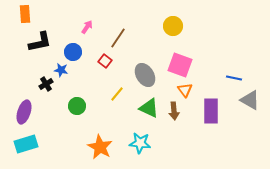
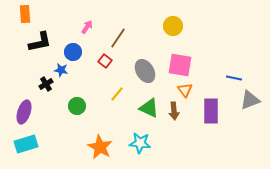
pink square: rotated 10 degrees counterclockwise
gray ellipse: moved 4 px up
gray triangle: rotated 50 degrees counterclockwise
